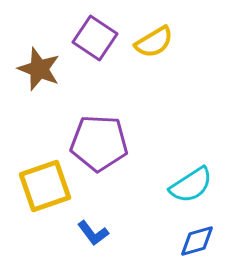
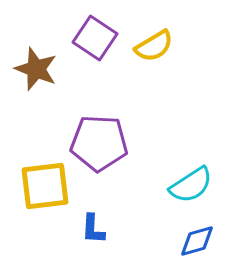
yellow semicircle: moved 4 px down
brown star: moved 3 px left
yellow square: rotated 12 degrees clockwise
blue L-shape: moved 4 px up; rotated 40 degrees clockwise
